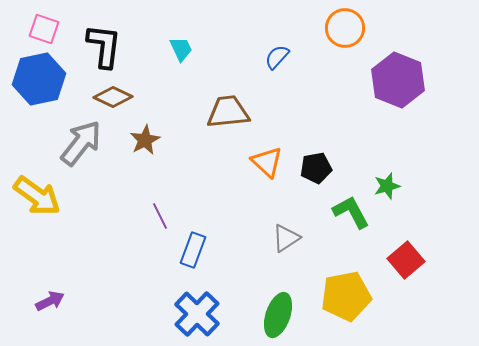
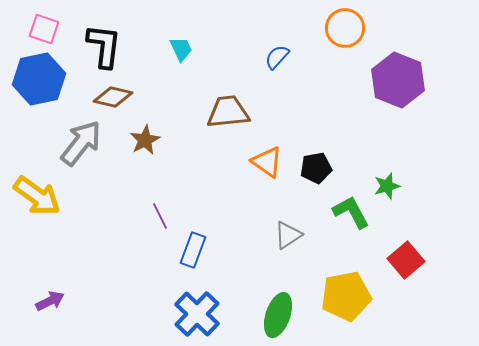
brown diamond: rotated 12 degrees counterclockwise
orange triangle: rotated 8 degrees counterclockwise
gray triangle: moved 2 px right, 3 px up
